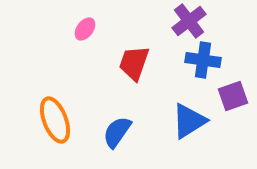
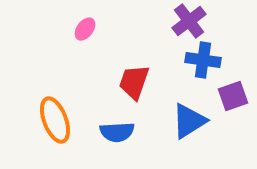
red trapezoid: moved 19 px down
blue semicircle: rotated 128 degrees counterclockwise
